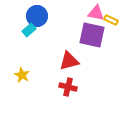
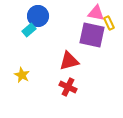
blue circle: moved 1 px right
yellow rectangle: moved 2 px left, 3 px down; rotated 40 degrees clockwise
red cross: rotated 12 degrees clockwise
